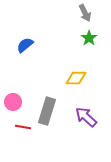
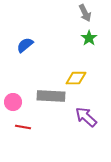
gray rectangle: moved 4 px right, 15 px up; rotated 76 degrees clockwise
